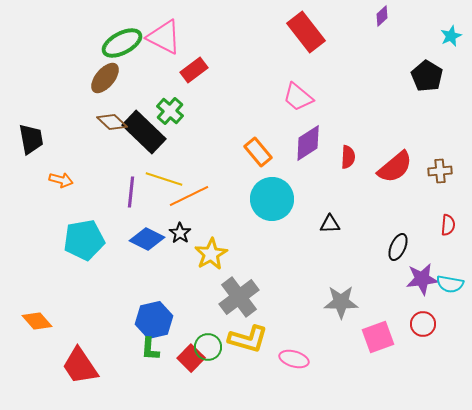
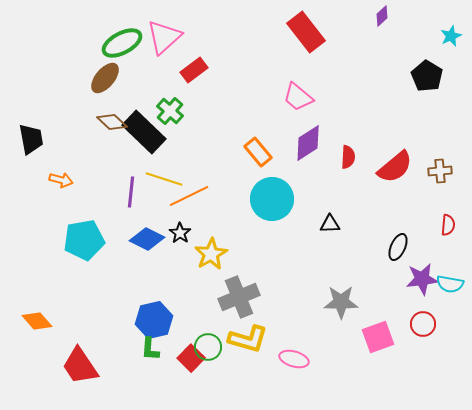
pink triangle at (164, 37): rotated 51 degrees clockwise
gray cross at (239, 297): rotated 15 degrees clockwise
